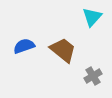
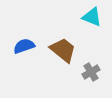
cyan triangle: rotated 50 degrees counterclockwise
gray cross: moved 2 px left, 4 px up
